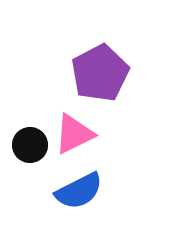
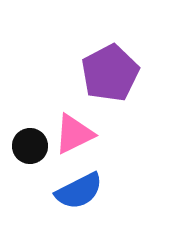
purple pentagon: moved 10 px right
black circle: moved 1 px down
